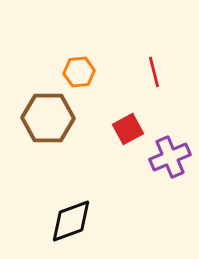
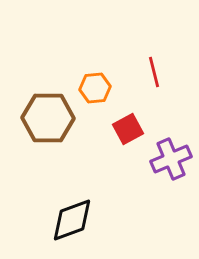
orange hexagon: moved 16 px right, 16 px down
purple cross: moved 1 px right, 2 px down
black diamond: moved 1 px right, 1 px up
